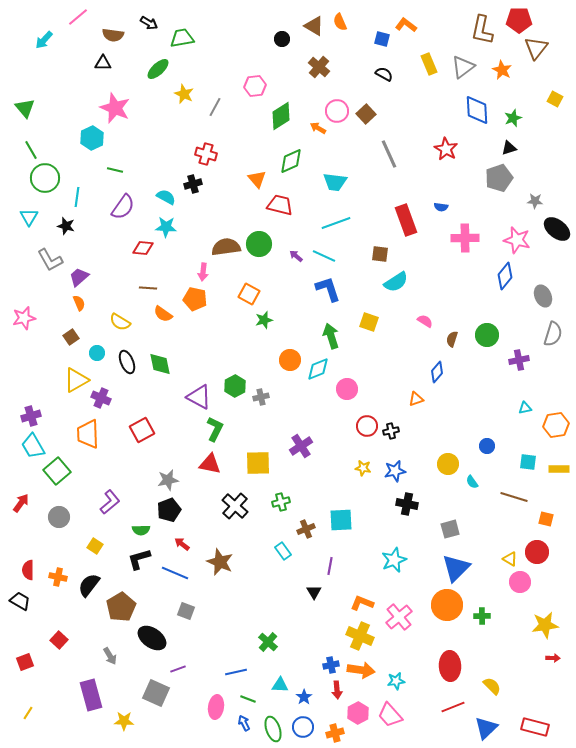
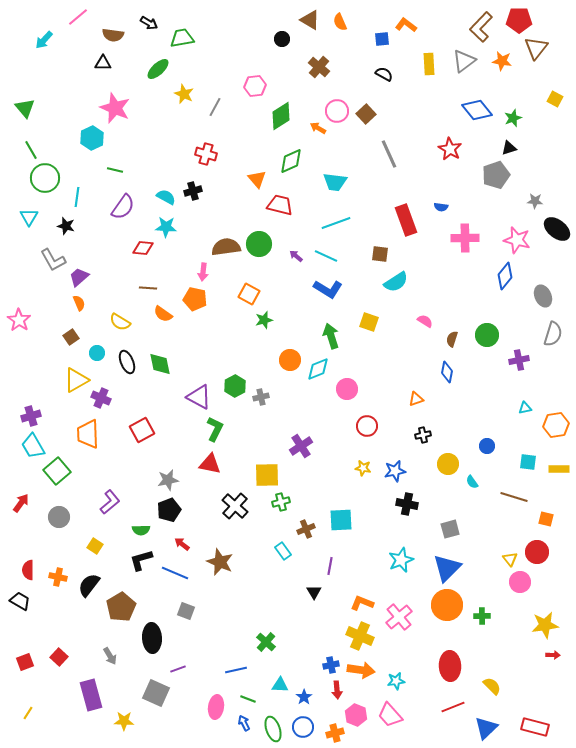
brown triangle at (314, 26): moved 4 px left, 6 px up
brown L-shape at (482, 30): moved 1 px left, 3 px up; rotated 32 degrees clockwise
blue square at (382, 39): rotated 21 degrees counterclockwise
yellow rectangle at (429, 64): rotated 20 degrees clockwise
gray triangle at (463, 67): moved 1 px right, 6 px up
orange star at (502, 70): moved 9 px up; rotated 18 degrees counterclockwise
blue diamond at (477, 110): rotated 36 degrees counterclockwise
red star at (446, 149): moved 4 px right
gray pentagon at (499, 178): moved 3 px left, 3 px up
black cross at (193, 184): moved 7 px down
cyan line at (324, 256): moved 2 px right
gray L-shape at (50, 260): moved 3 px right
blue L-shape at (328, 289): rotated 140 degrees clockwise
pink star at (24, 318): moved 5 px left, 2 px down; rotated 25 degrees counterclockwise
blue diamond at (437, 372): moved 10 px right; rotated 30 degrees counterclockwise
black cross at (391, 431): moved 32 px right, 4 px down
yellow square at (258, 463): moved 9 px right, 12 px down
black L-shape at (139, 559): moved 2 px right, 1 px down
yellow triangle at (510, 559): rotated 21 degrees clockwise
cyan star at (394, 560): moved 7 px right
blue triangle at (456, 568): moved 9 px left
black ellipse at (152, 638): rotated 52 degrees clockwise
red square at (59, 640): moved 17 px down
green cross at (268, 642): moved 2 px left
red arrow at (553, 658): moved 3 px up
blue line at (236, 672): moved 2 px up
pink hexagon at (358, 713): moved 2 px left, 2 px down; rotated 10 degrees counterclockwise
